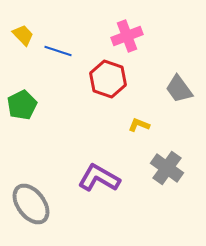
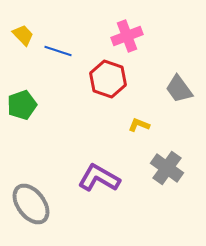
green pentagon: rotated 8 degrees clockwise
